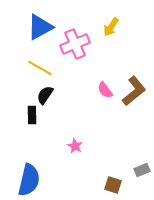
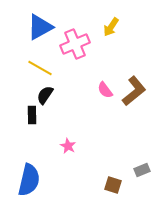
pink star: moved 7 px left
